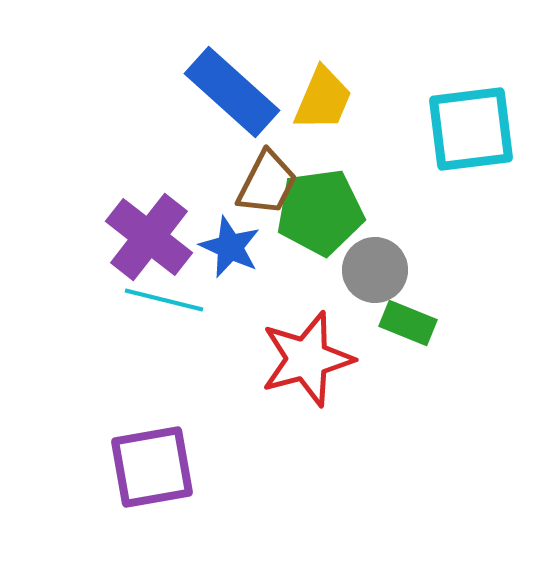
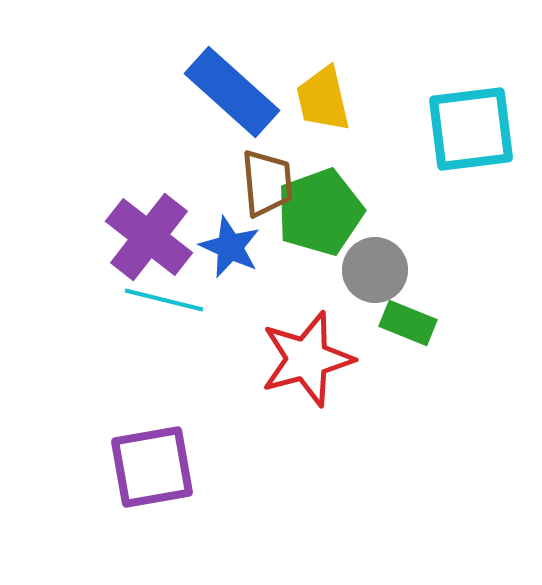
yellow trapezoid: rotated 144 degrees clockwise
brown trapezoid: rotated 32 degrees counterclockwise
green pentagon: rotated 12 degrees counterclockwise
